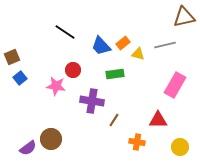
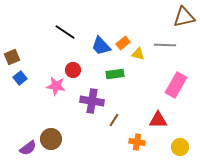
gray line: rotated 15 degrees clockwise
pink rectangle: moved 1 px right
